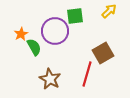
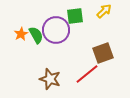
yellow arrow: moved 5 px left
purple circle: moved 1 px right, 1 px up
green semicircle: moved 2 px right, 12 px up
brown square: rotated 10 degrees clockwise
red line: rotated 35 degrees clockwise
brown star: rotated 10 degrees counterclockwise
